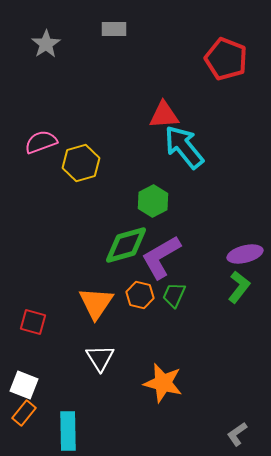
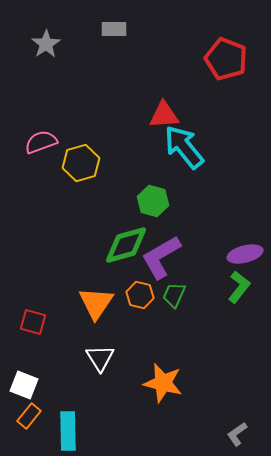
green hexagon: rotated 16 degrees counterclockwise
orange rectangle: moved 5 px right, 3 px down
